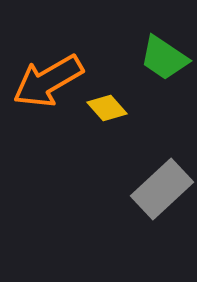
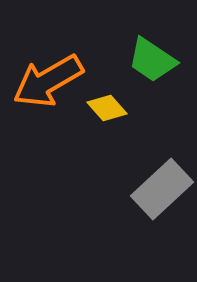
green trapezoid: moved 12 px left, 2 px down
